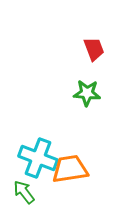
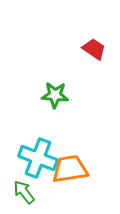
red trapezoid: rotated 35 degrees counterclockwise
green star: moved 32 px left, 2 px down
